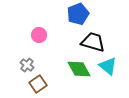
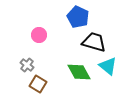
blue pentagon: moved 3 px down; rotated 25 degrees counterclockwise
black trapezoid: moved 1 px right
green diamond: moved 3 px down
brown square: rotated 24 degrees counterclockwise
